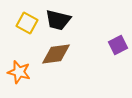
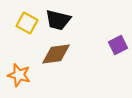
orange star: moved 3 px down
